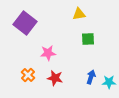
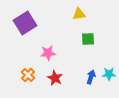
purple square: rotated 20 degrees clockwise
red star: rotated 14 degrees clockwise
cyan star: moved 8 px up
